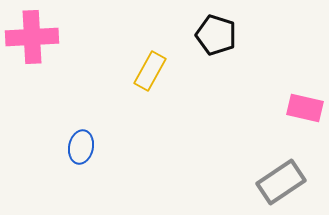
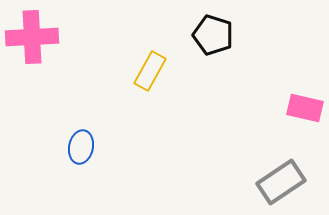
black pentagon: moved 3 px left
